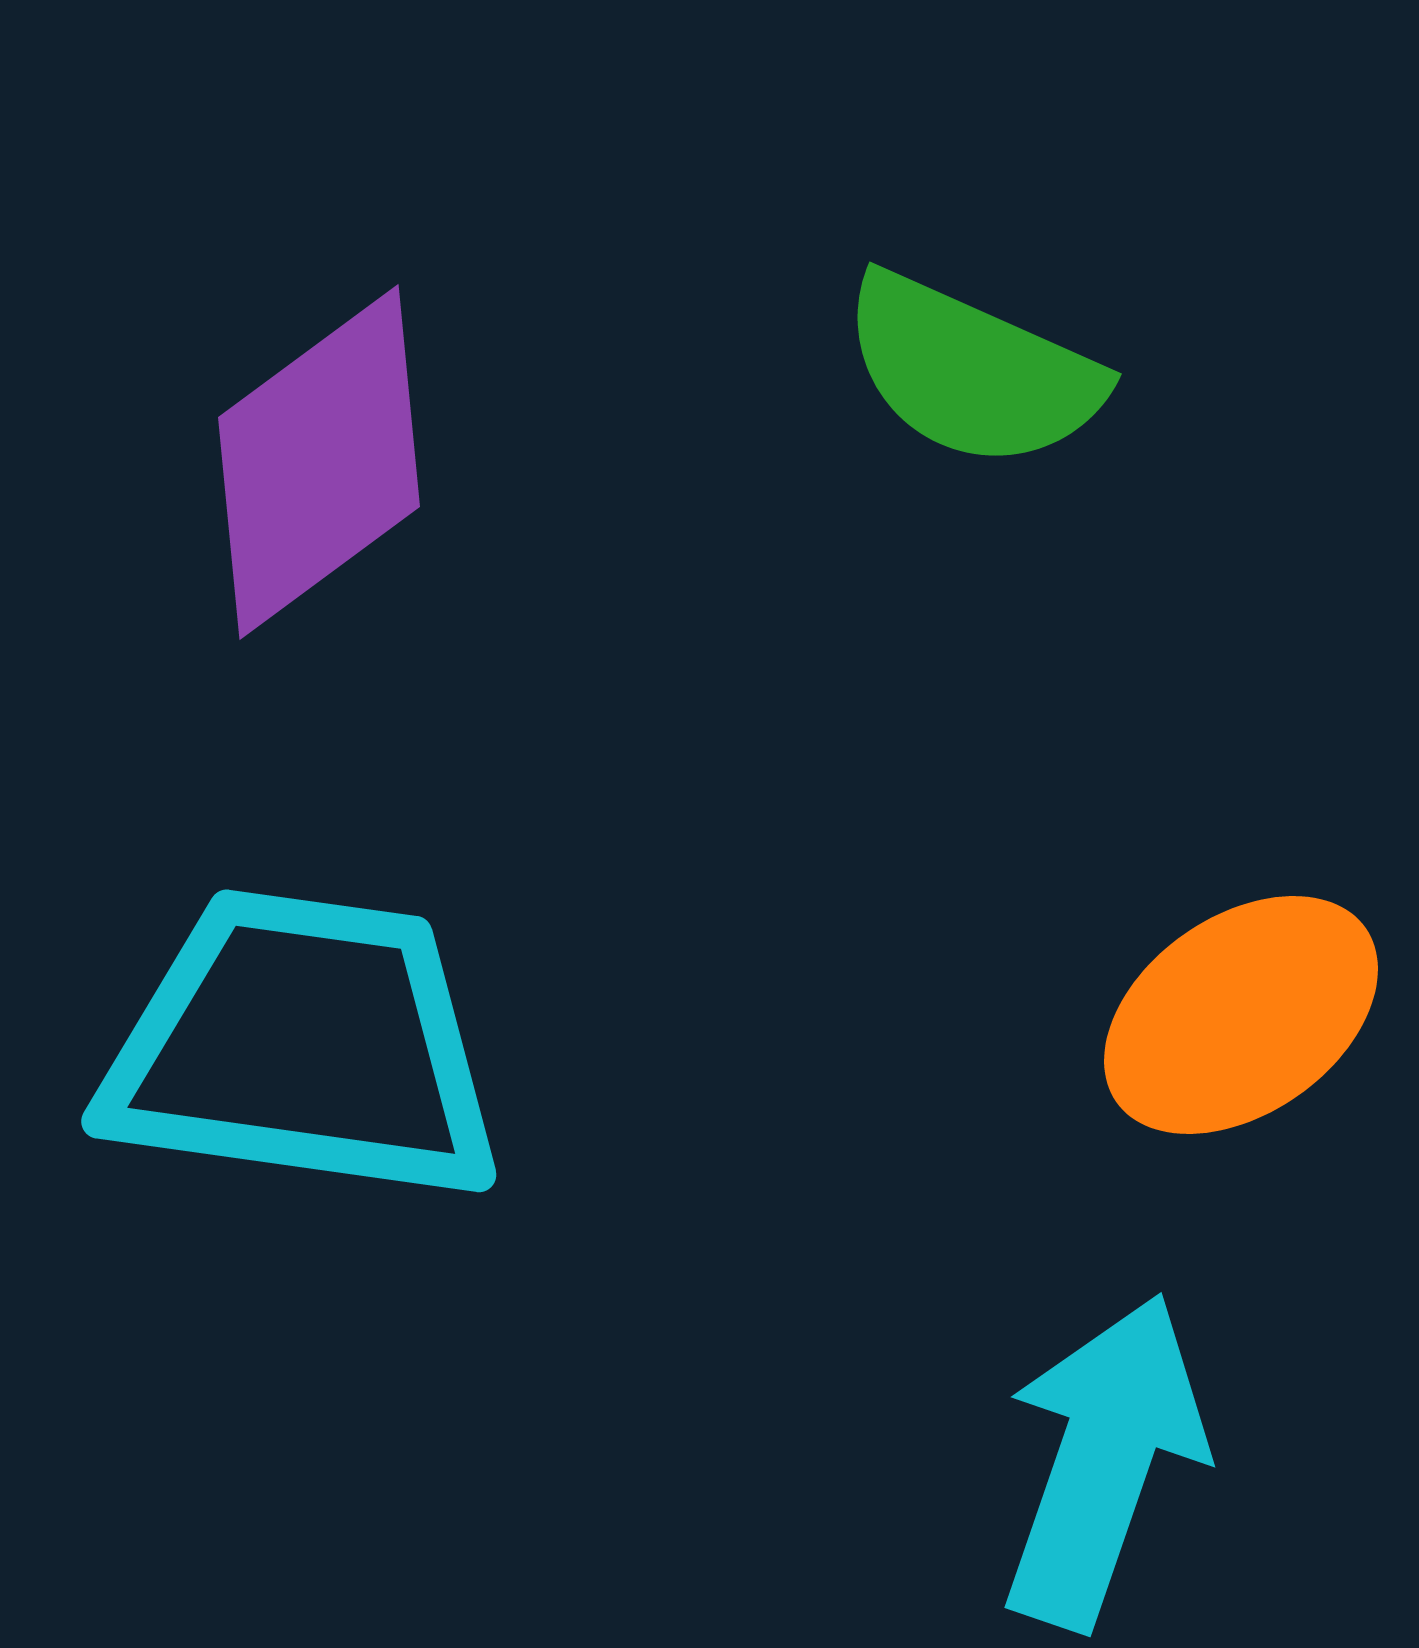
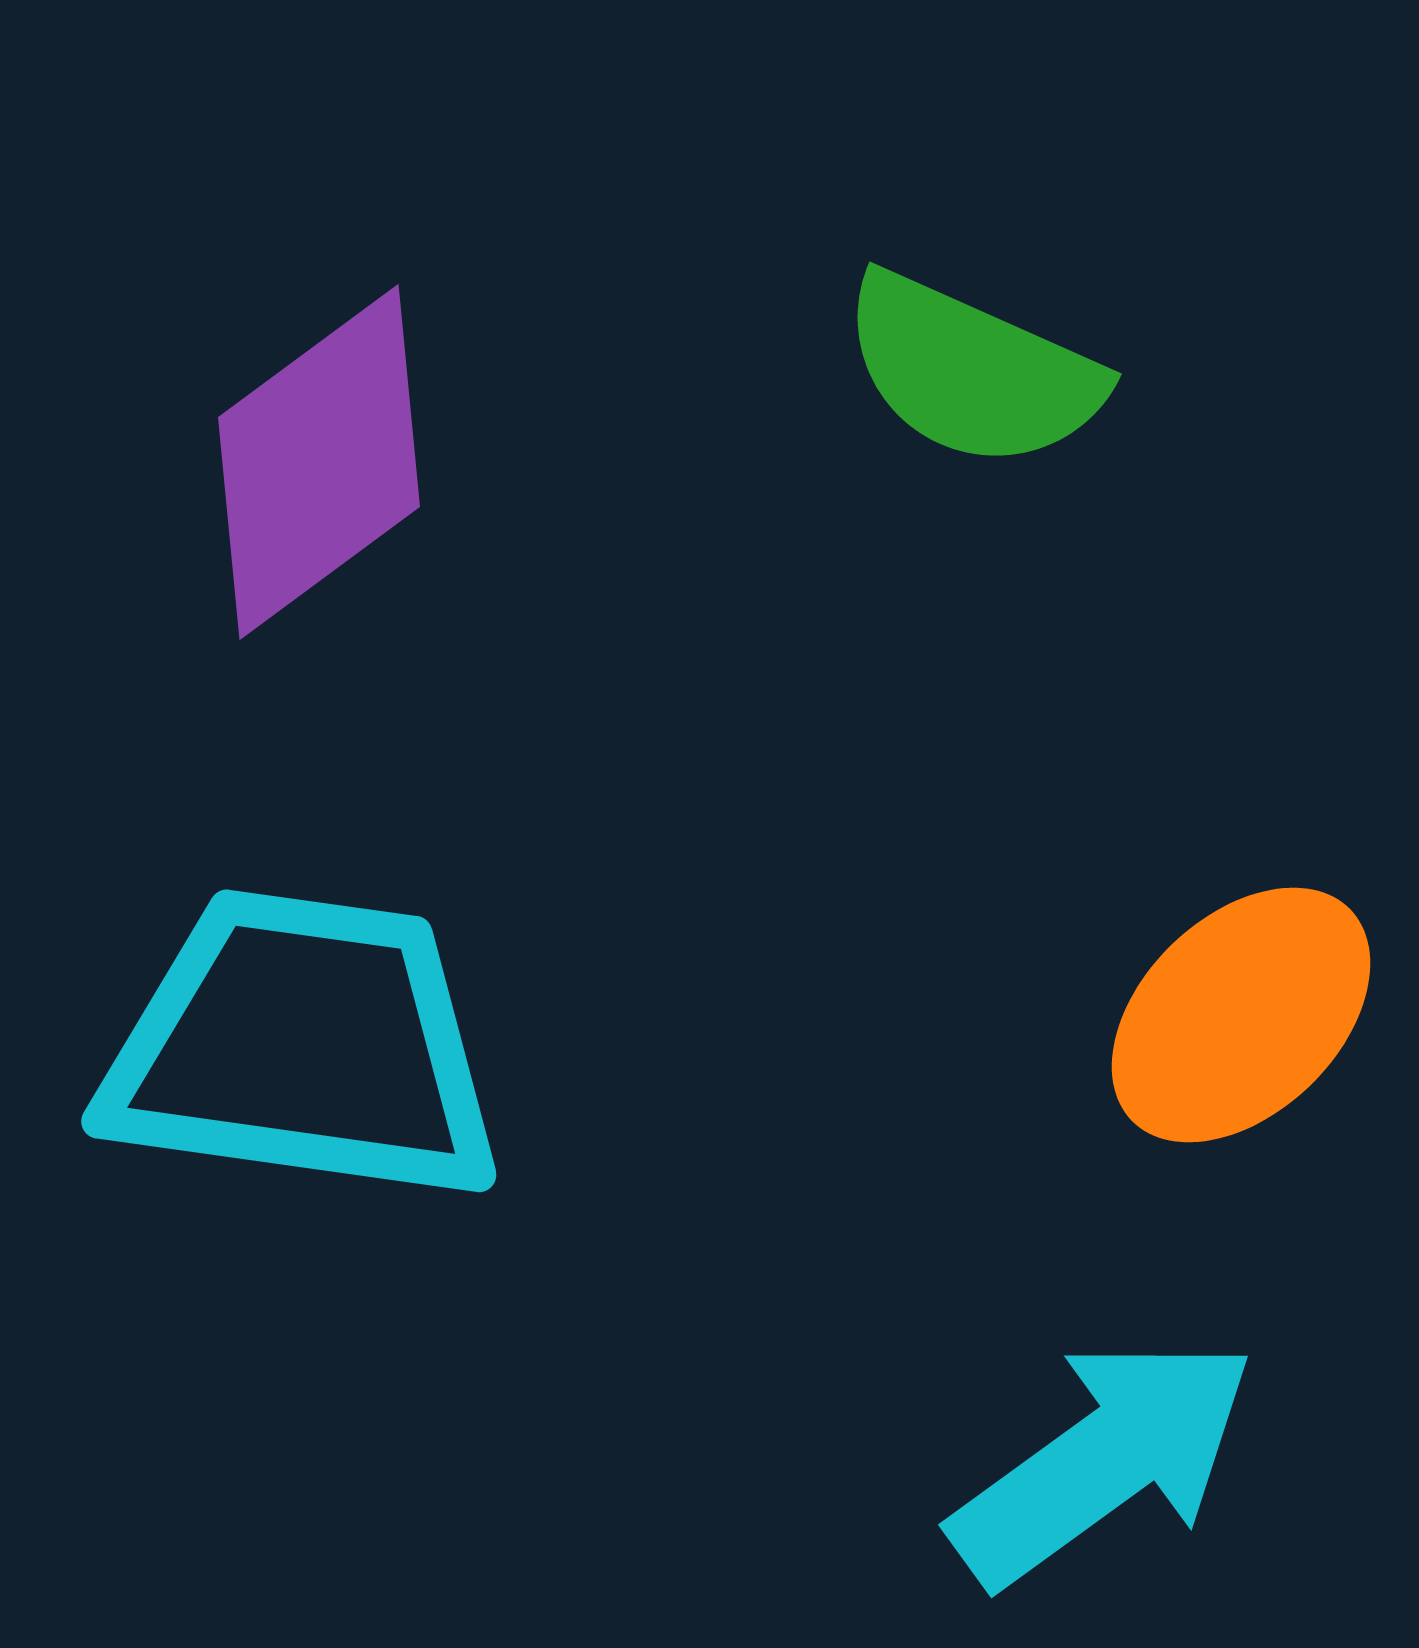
orange ellipse: rotated 9 degrees counterclockwise
cyan arrow: rotated 35 degrees clockwise
